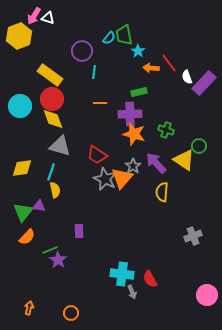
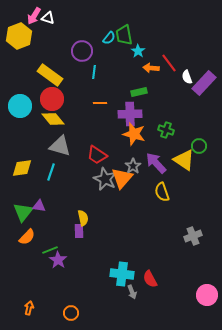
yellow diamond at (53, 119): rotated 20 degrees counterclockwise
yellow semicircle at (55, 190): moved 28 px right, 28 px down
yellow semicircle at (162, 192): rotated 24 degrees counterclockwise
